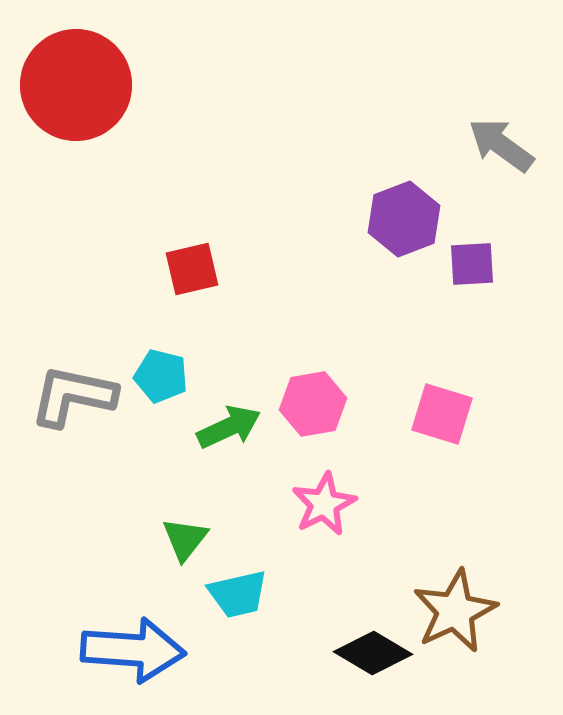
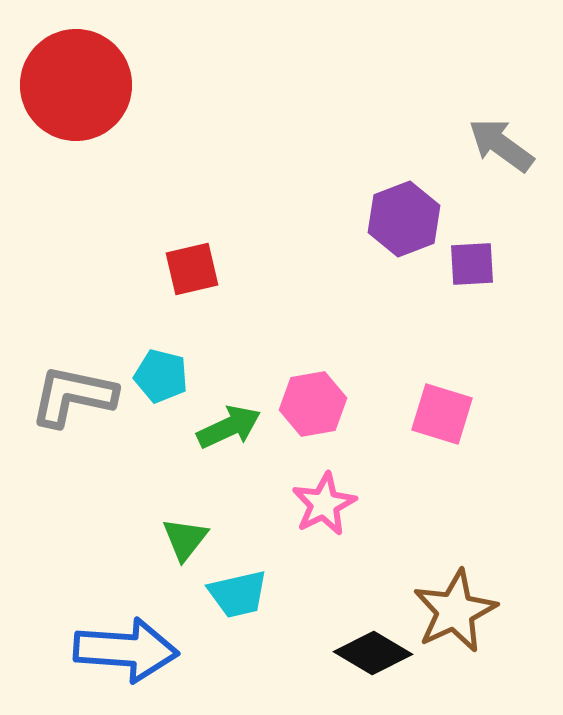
blue arrow: moved 7 px left
